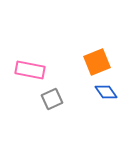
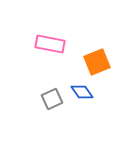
pink rectangle: moved 20 px right, 26 px up
blue diamond: moved 24 px left
